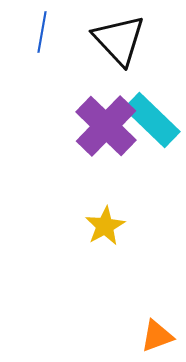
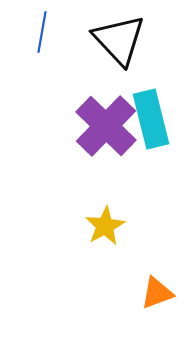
cyan rectangle: moved 1 px left, 1 px up; rotated 32 degrees clockwise
orange triangle: moved 43 px up
